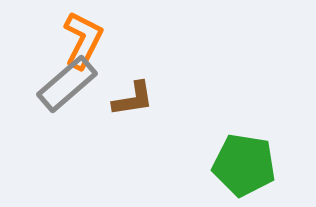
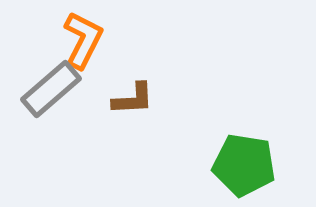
gray rectangle: moved 16 px left, 5 px down
brown L-shape: rotated 6 degrees clockwise
